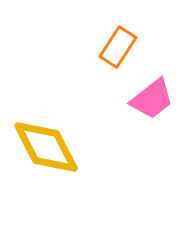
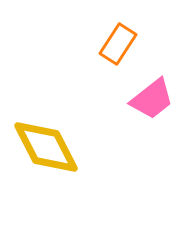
orange rectangle: moved 3 px up
